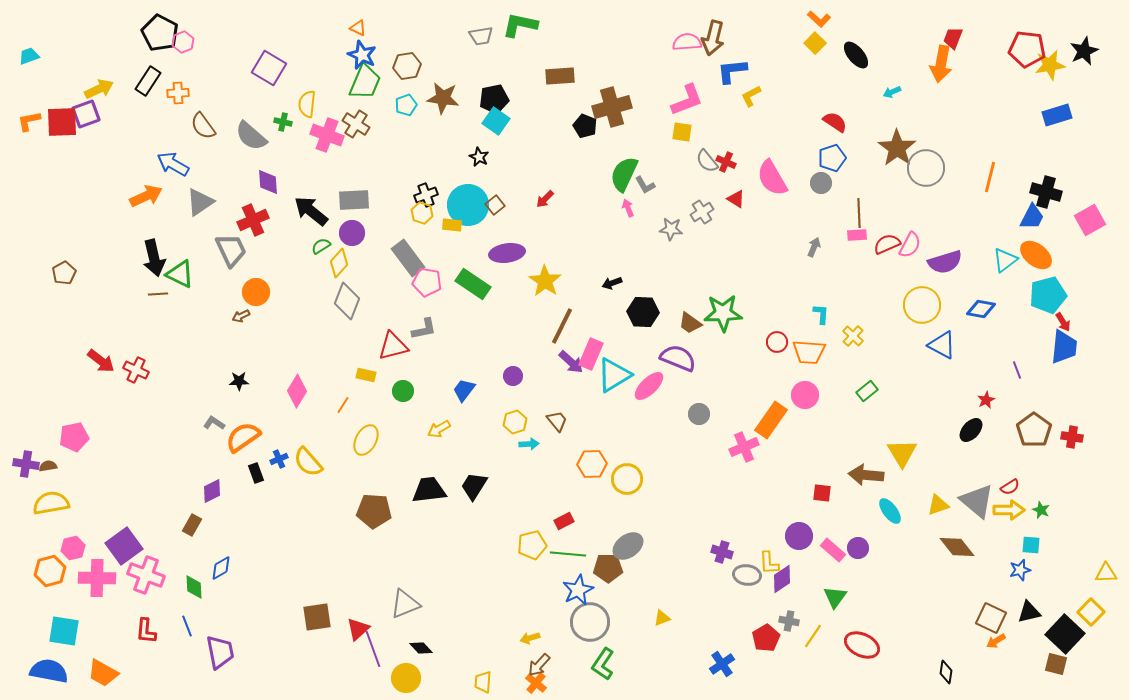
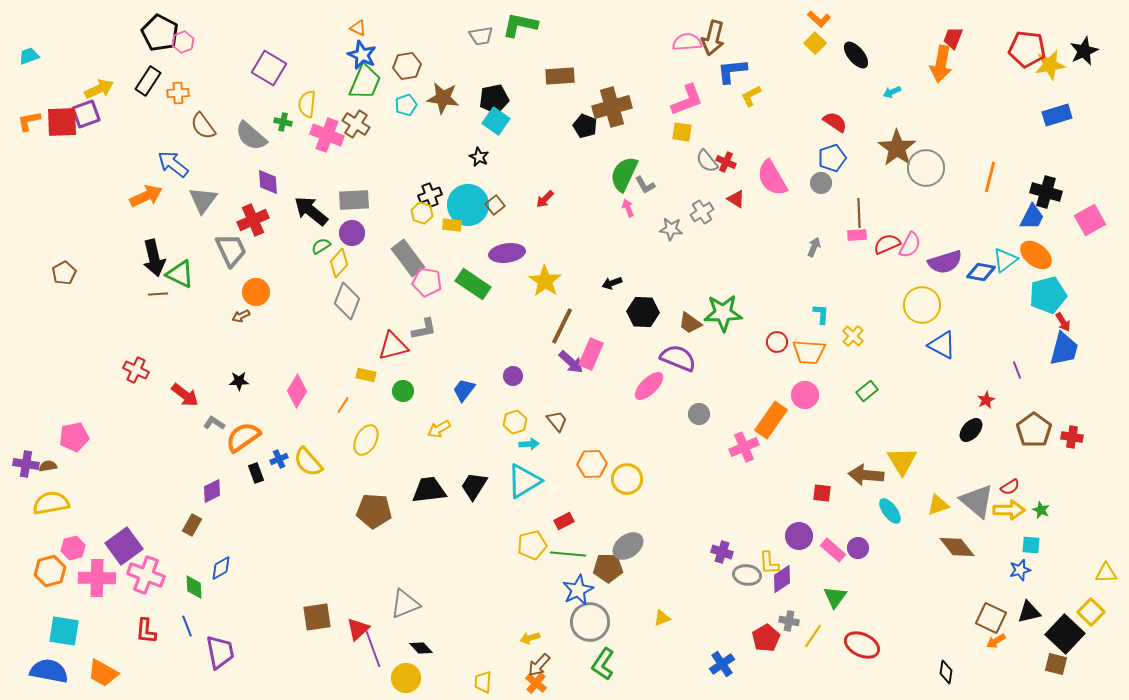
blue arrow at (173, 164): rotated 8 degrees clockwise
black cross at (426, 195): moved 4 px right
gray triangle at (200, 202): moved 3 px right, 2 px up; rotated 20 degrees counterclockwise
blue diamond at (981, 309): moved 37 px up
blue trapezoid at (1064, 347): moved 2 px down; rotated 9 degrees clockwise
red arrow at (101, 361): moved 84 px right, 34 px down
cyan triangle at (614, 375): moved 90 px left, 106 px down
yellow triangle at (902, 453): moved 8 px down
